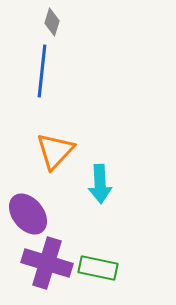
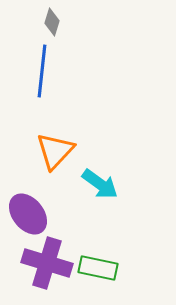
cyan arrow: rotated 51 degrees counterclockwise
